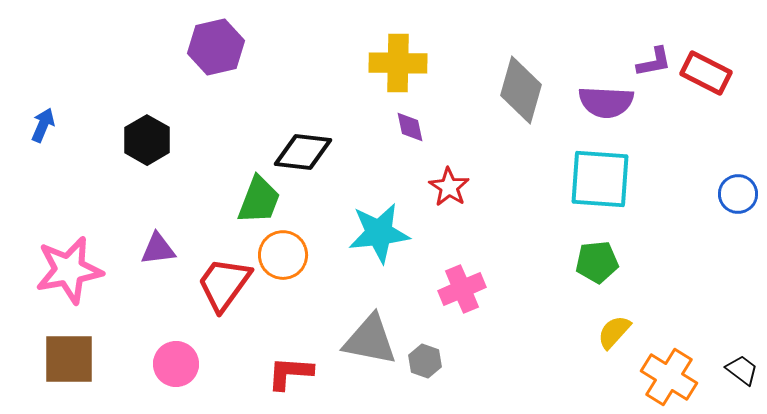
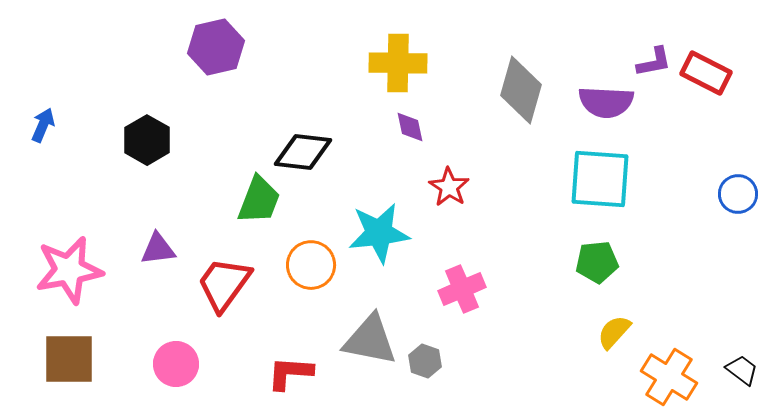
orange circle: moved 28 px right, 10 px down
